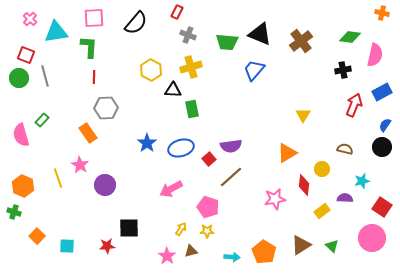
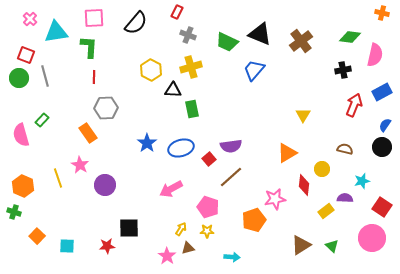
green trapezoid at (227, 42): rotated 20 degrees clockwise
yellow rectangle at (322, 211): moved 4 px right
brown triangle at (191, 251): moved 3 px left, 3 px up
orange pentagon at (264, 252): moved 10 px left, 32 px up; rotated 20 degrees clockwise
